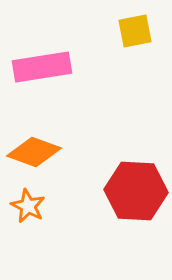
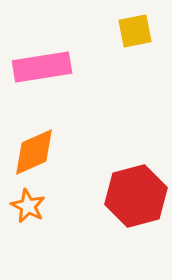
orange diamond: rotated 44 degrees counterclockwise
red hexagon: moved 5 px down; rotated 18 degrees counterclockwise
